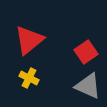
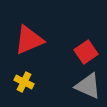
red triangle: rotated 16 degrees clockwise
yellow cross: moved 5 px left, 4 px down
